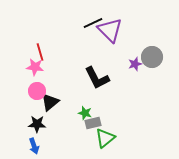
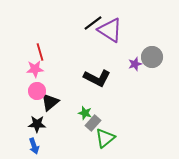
black line: rotated 12 degrees counterclockwise
purple triangle: rotated 12 degrees counterclockwise
pink star: moved 2 px down; rotated 12 degrees counterclockwise
black L-shape: rotated 36 degrees counterclockwise
gray rectangle: rotated 35 degrees counterclockwise
